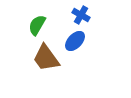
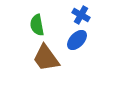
green semicircle: rotated 40 degrees counterclockwise
blue ellipse: moved 2 px right, 1 px up
